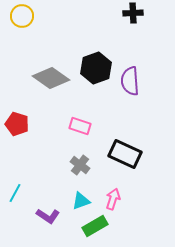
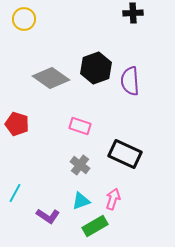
yellow circle: moved 2 px right, 3 px down
